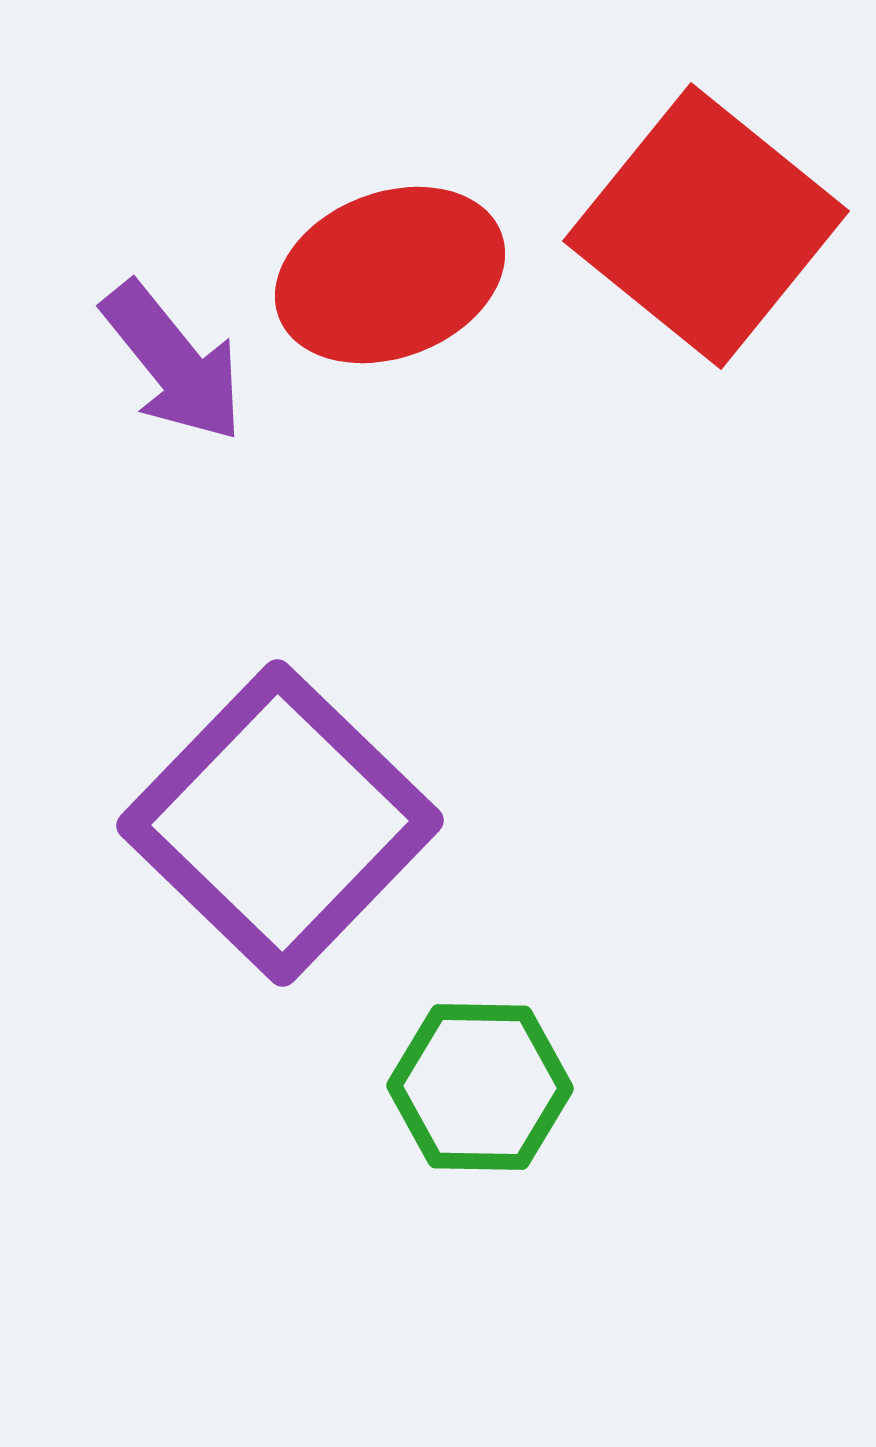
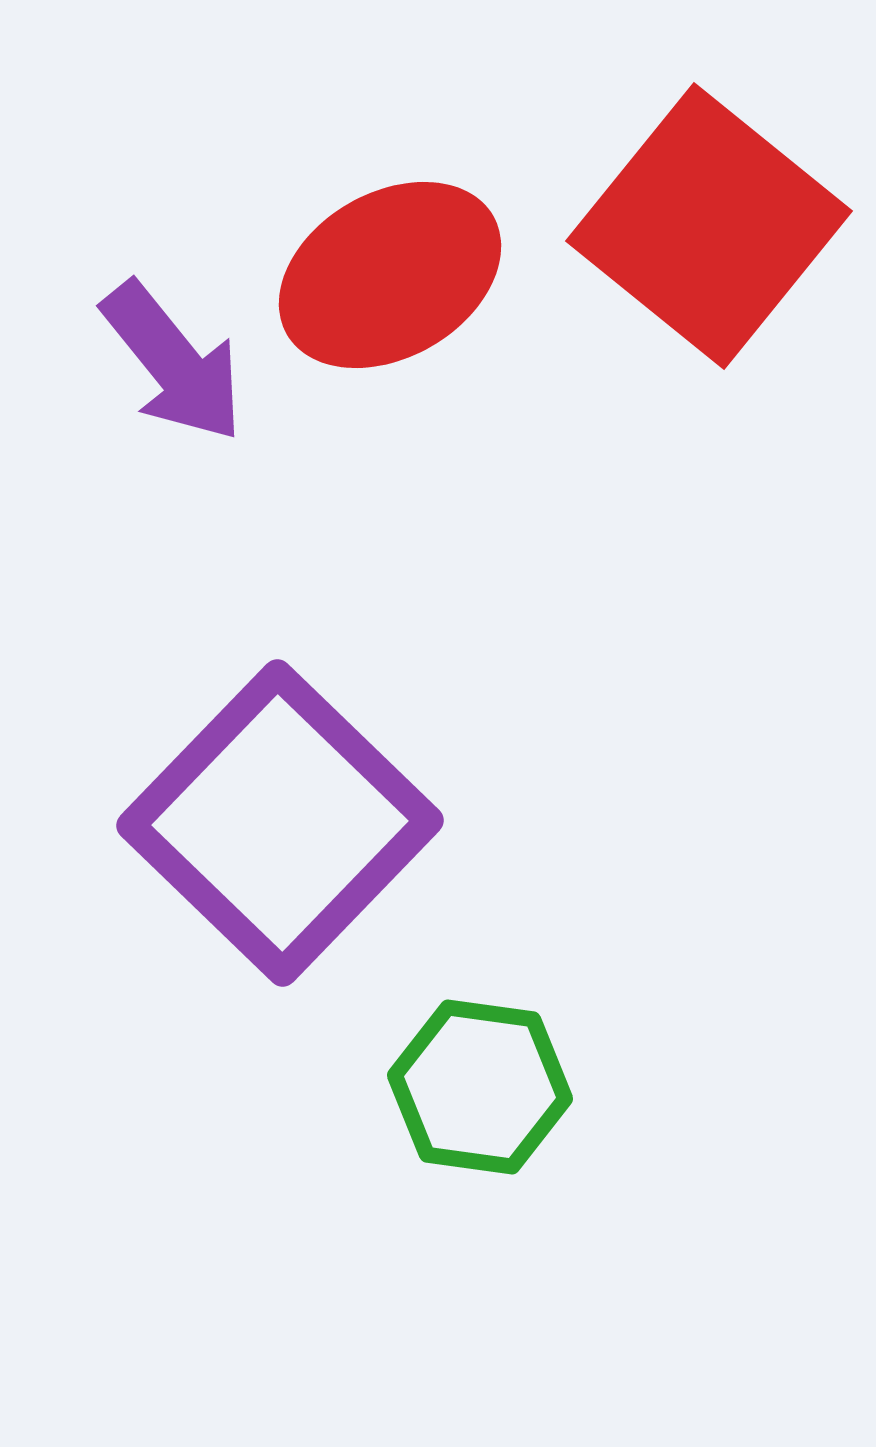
red square: moved 3 px right
red ellipse: rotated 9 degrees counterclockwise
green hexagon: rotated 7 degrees clockwise
